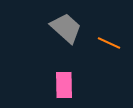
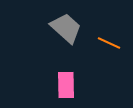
pink rectangle: moved 2 px right
